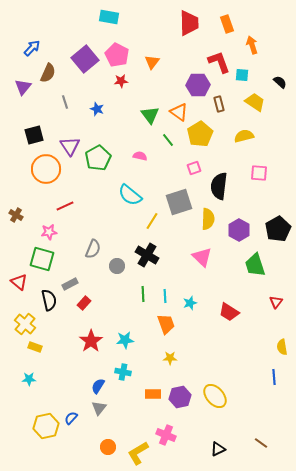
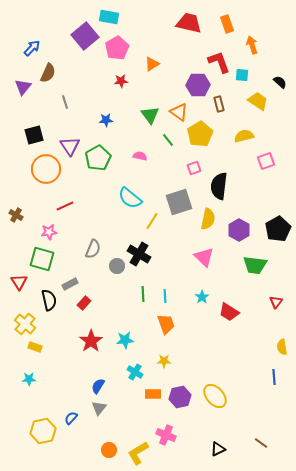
red trapezoid at (189, 23): rotated 76 degrees counterclockwise
pink pentagon at (117, 55): moved 7 px up; rotated 15 degrees clockwise
purple square at (85, 59): moved 23 px up
orange triangle at (152, 62): moved 2 px down; rotated 21 degrees clockwise
yellow trapezoid at (255, 102): moved 3 px right, 1 px up
blue star at (97, 109): moved 9 px right, 11 px down; rotated 24 degrees counterclockwise
pink square at (259, 173): moved 7 px right, 12 px up; rotated 24 degrees counterclockwise
cyan semicircle at (130, 195): moved 3 px down
yellow semicircle at (208, 219): rotated 10 degrees clockwise
black cross at (147, 255): moved 8 px left, 1 px up
pink triangle at (202, 257): moved 2 px right
green trapezoid at (255, 265): rotated 65 degrees counterclockwise
red triangle at (19, 282): rotated 18 degrees clockwise
cyan star at (190, 303): moved 12 px right, 6 px up; rotated 16 degrees counterclockwise
yellow star at (170, 358): moved 6 px left, 3 px down
cyan cross at (123, 372): moved 12 px right; rotated 21 degrees clockwise
yellow hexagon at (46, 426): moved 3 px left, 5 px down
orange circle at (108, 447): moved 1 px right, 3 px down
